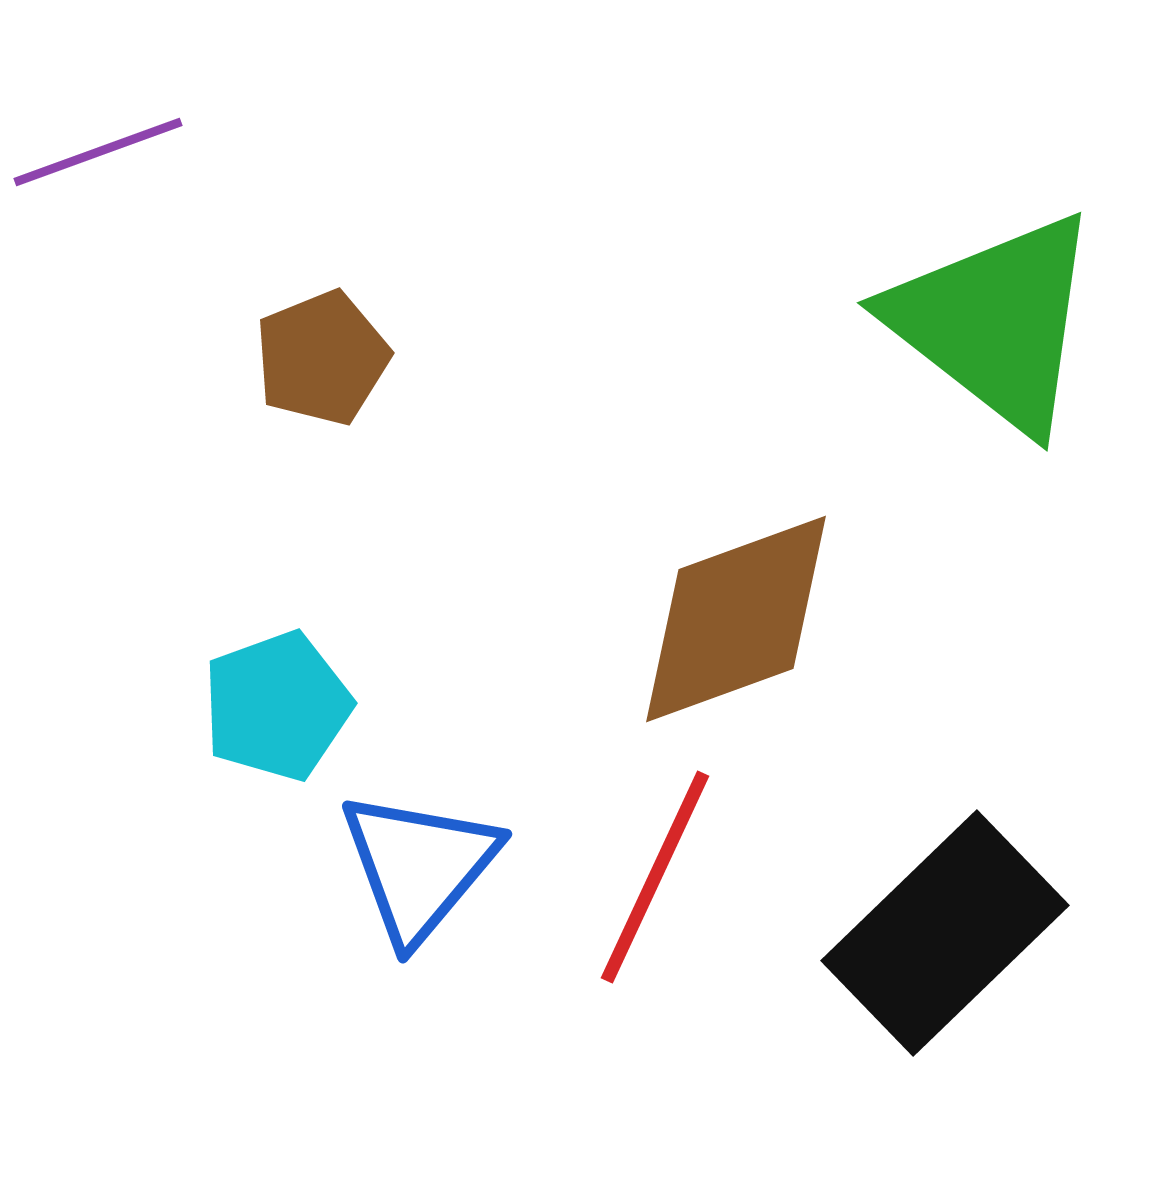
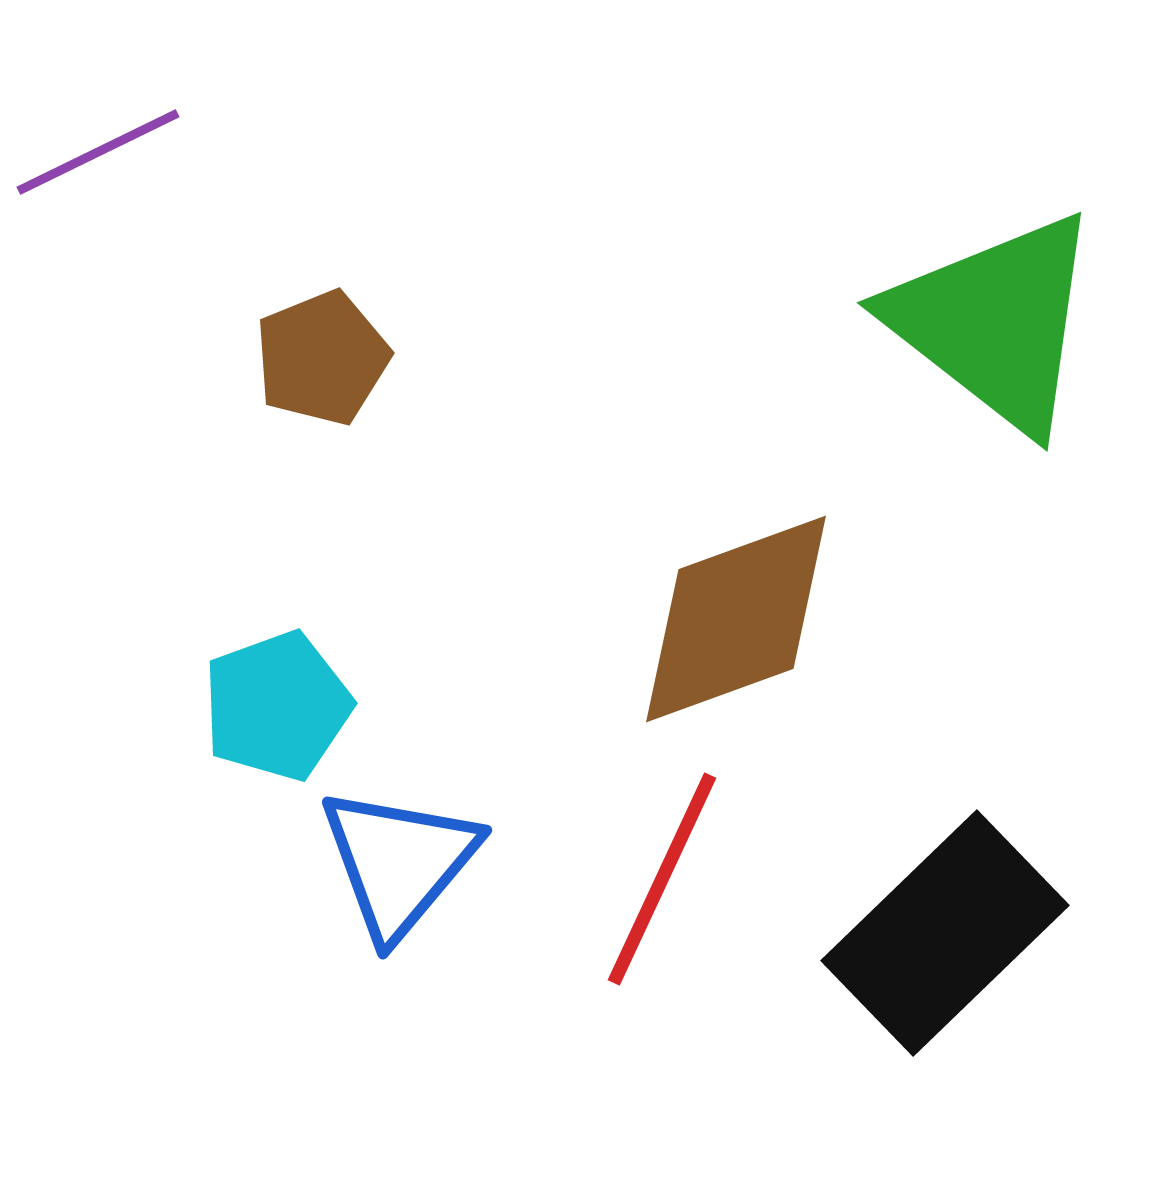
purple line: rotated 6 degrees counterclockwise
blue triangle: moved 20 px left, 4 px up
red line: moved 7 px right, 2 px down
